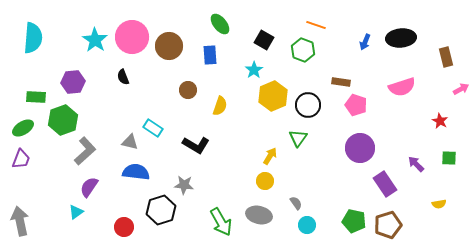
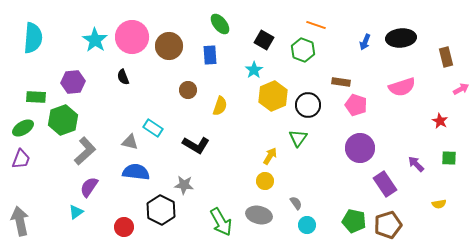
black hexagon at (161, 210): rotated 16 degrees counterclockwise
